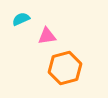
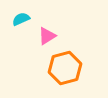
pink triangle: rotated 24 degrees counterclockwise
